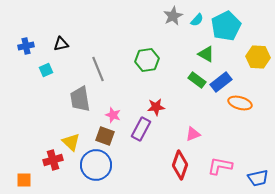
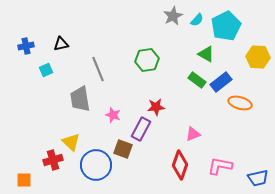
brown square: moved 18 px right, 13 px down
